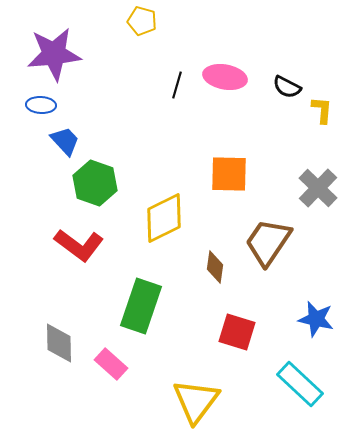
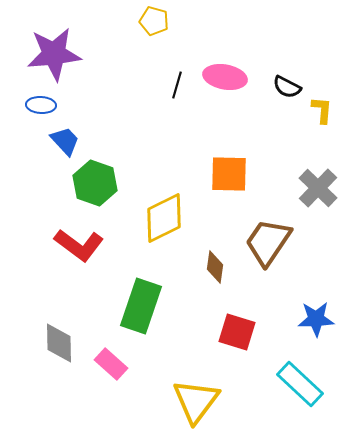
yellow pentagon: moved 12 px right
blue star: rotated 15 degrees counterclockwise
